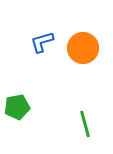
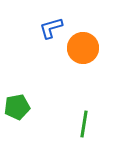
blue L-shape: moved 9 px right, 14 px up
green line: moved 1 px left; rotated 24 degrees clockwise
